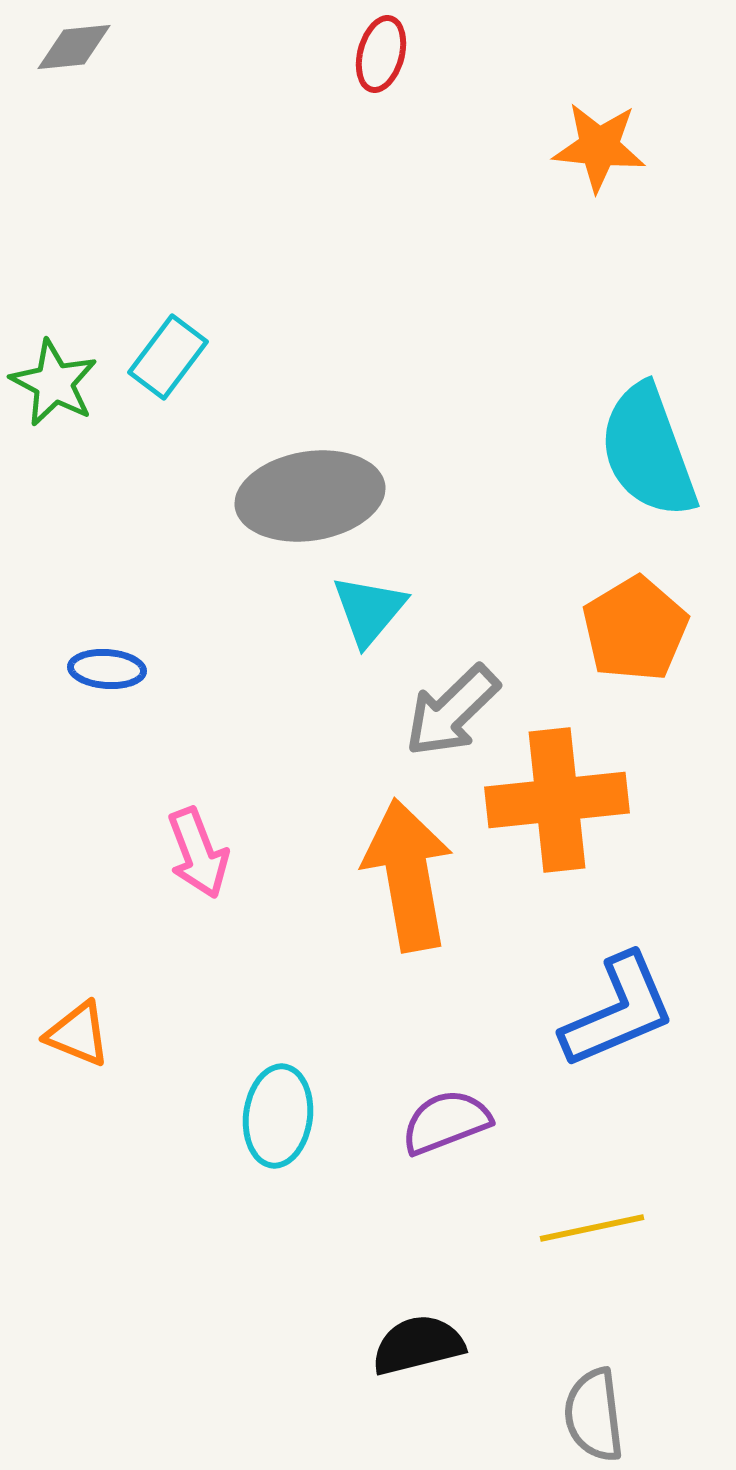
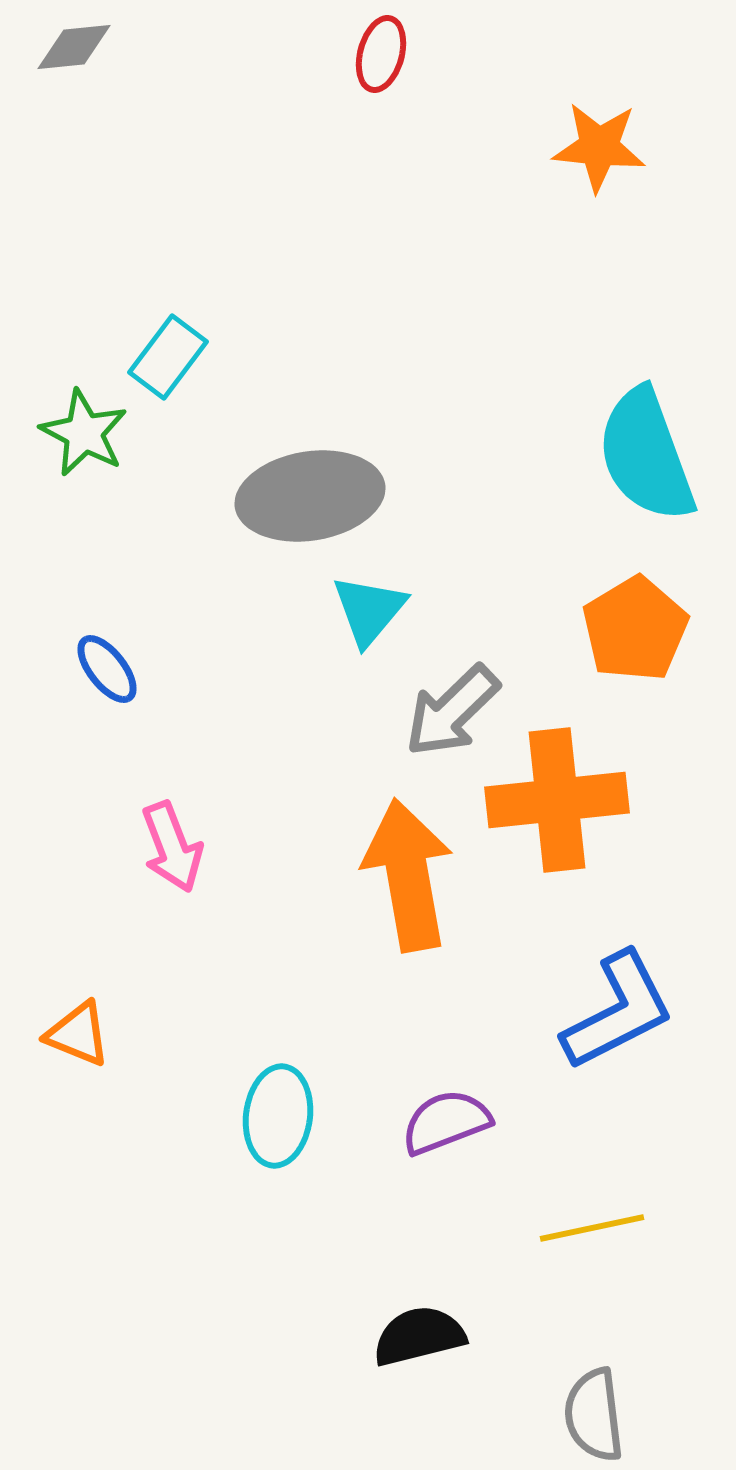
green star: moved 30 px right, 50 px down
cyan semicircle: moved 2 px left, 4 px down
blue ellipse: rotated 48 degrees clockwise
pink arrow: moved 26 px left, 6 px up
blue L-shape: rotated 4 degrees counterclockwise
black semicircle: moved 1 px right, 9 px up
